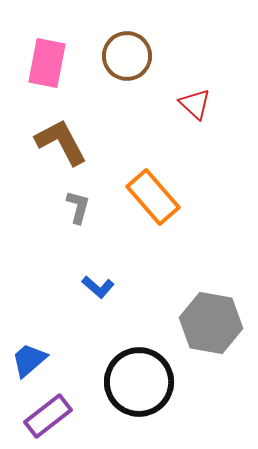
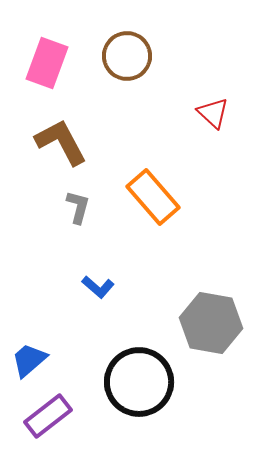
pink rectangle: rotated 9 degrees clockwise
red triangle: moved 18 px right, 9 px down
